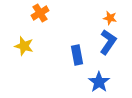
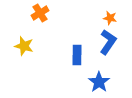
blue rectangle: rotated 12 degrees clockwise
